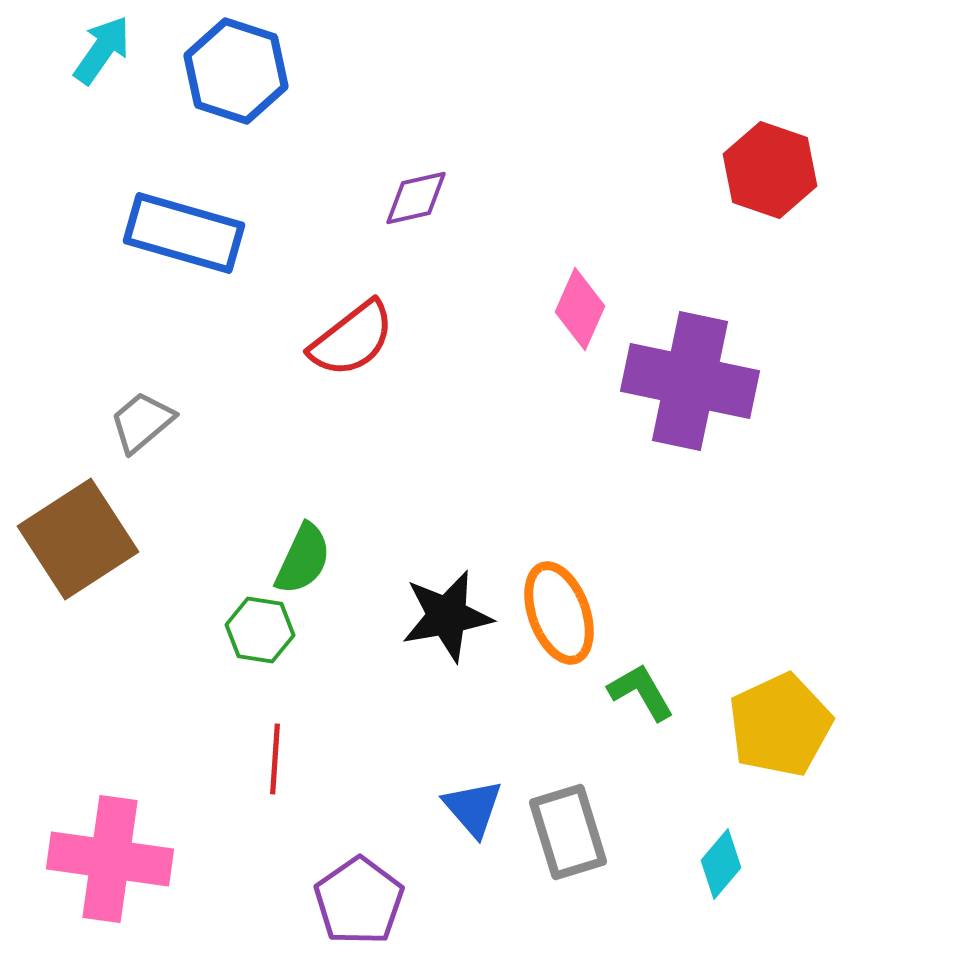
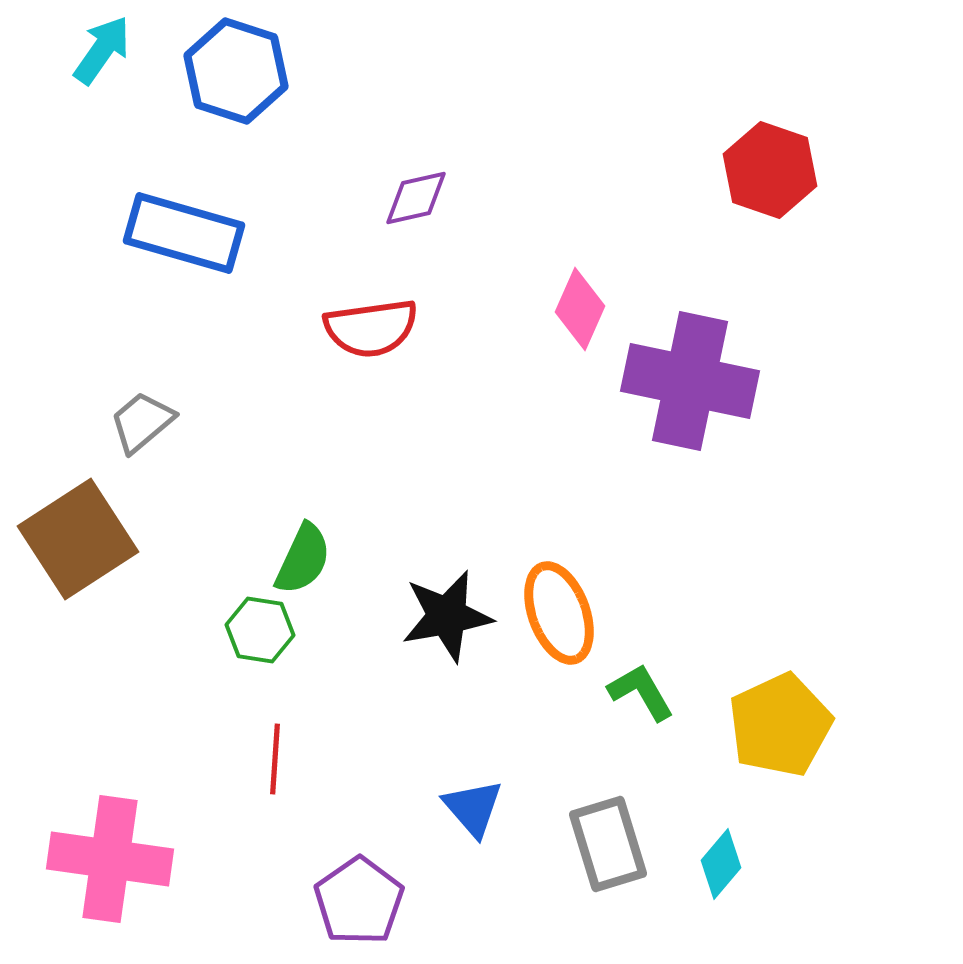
red semicircle: moved 19 px right, 11 px up; rotated 30 degrees clockwise
gray rectangle: moved 40 px right, 12 px down
